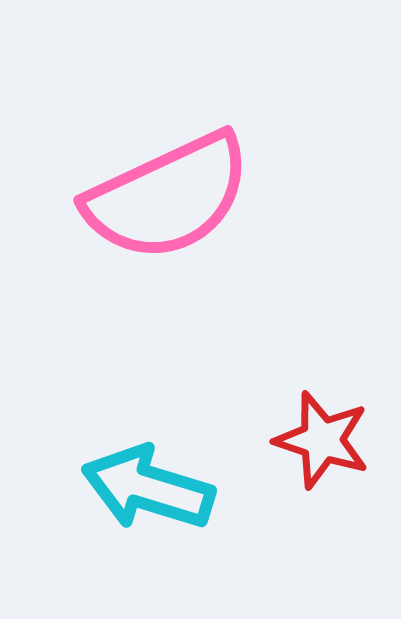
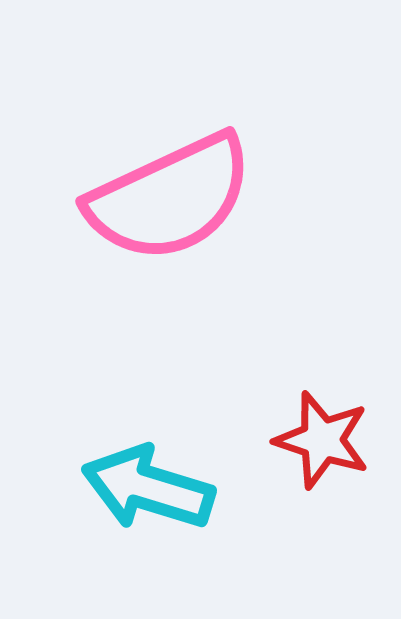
pink semicircle: moved 2 px right, 1 px down
